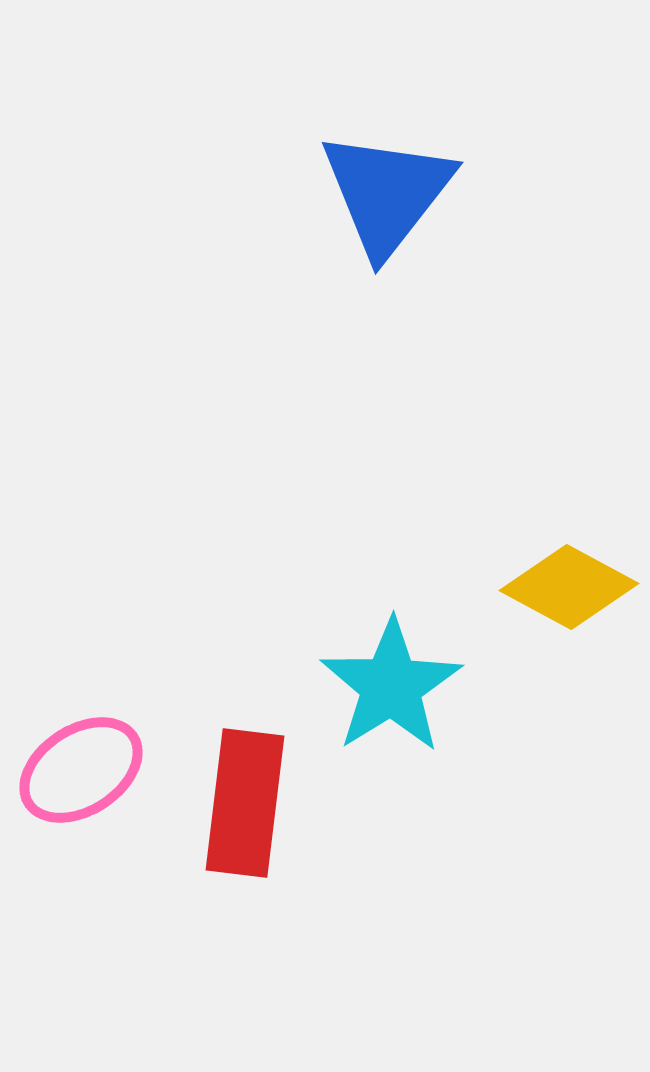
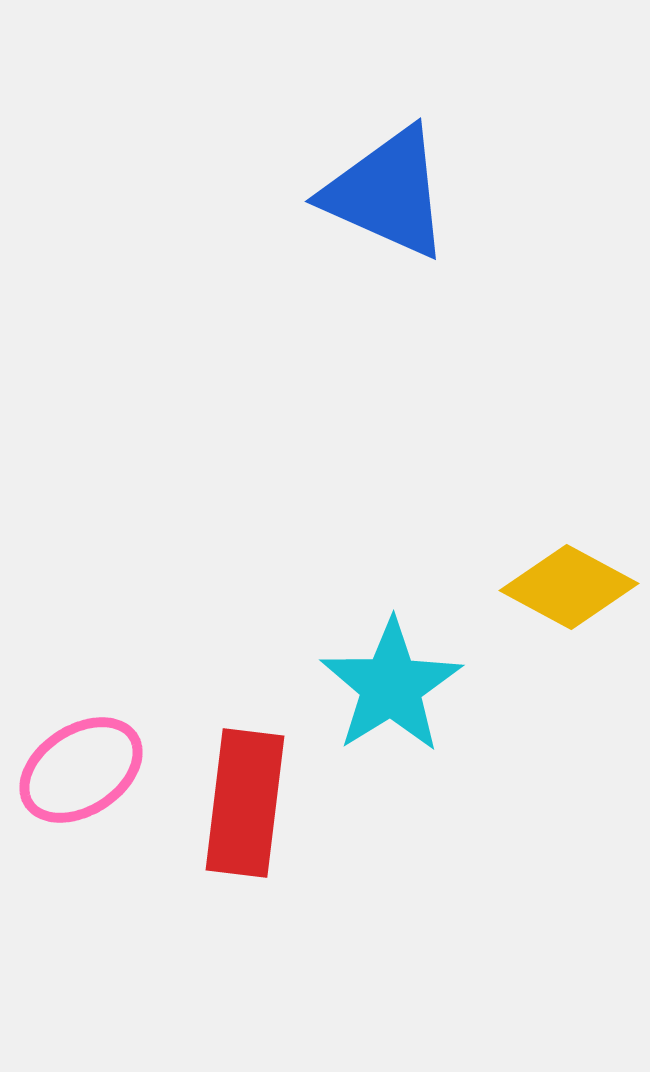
blue triangle: rotated 44 degrees counterclockwise
